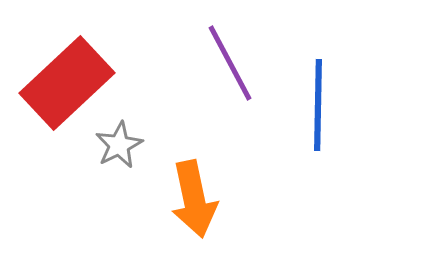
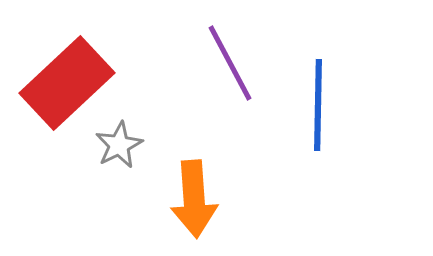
orange arrow: rotated 8 degrees clockwise
